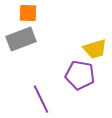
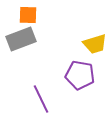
orange square: moved 2 px down
yellow trapezoid: moved 5 px up
